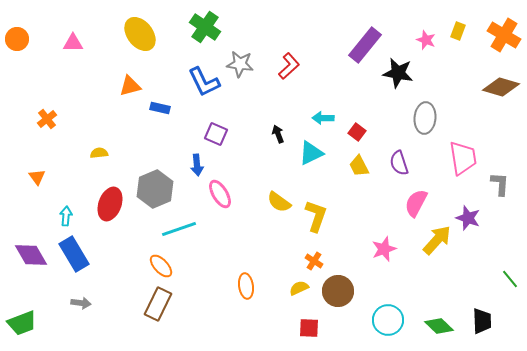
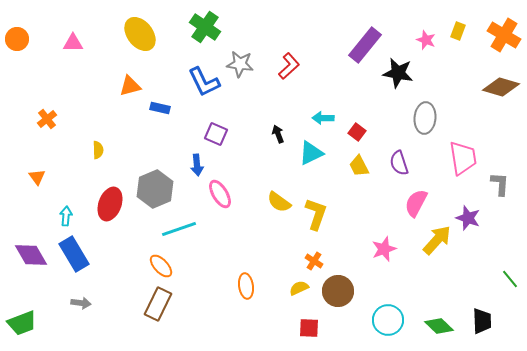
yellow semicircle at (99, 153): moved 1 px left, 3 px up; rotated 96 degrees clockwise
yellow L-shape at (316, 216): moved 2 px up
